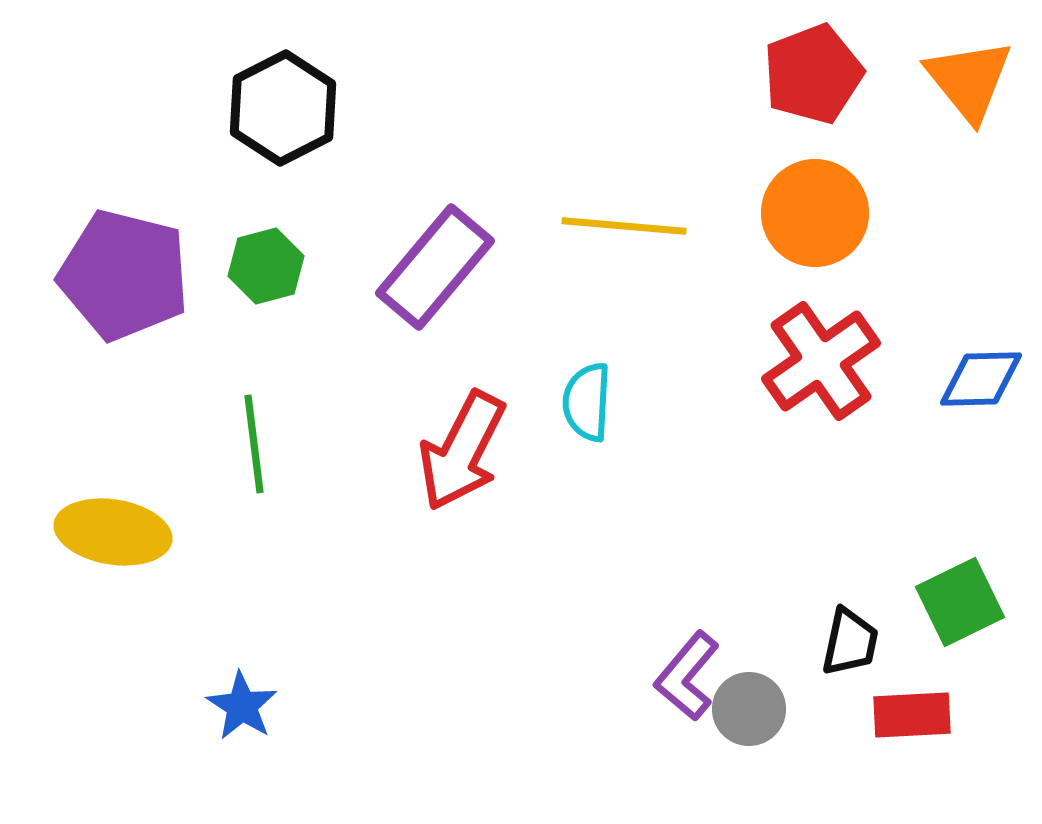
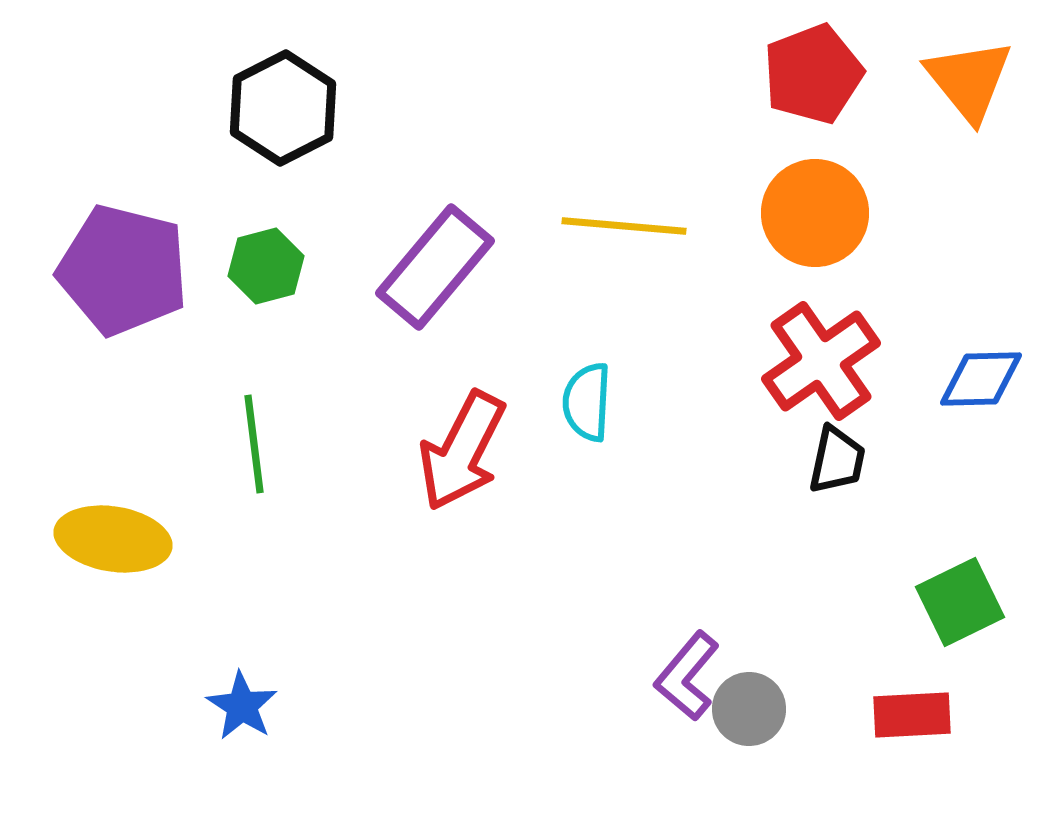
purple pentagon: moved 1 px left, 5 px up
yellow ellipse: moved 7 px down
black trapezoid: moved 13 px left, 182 px up
